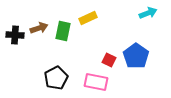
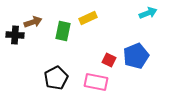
brown arrow: moved 6 px left, 6 px up
blue pentagon: rotated 15 degrees clockwise
